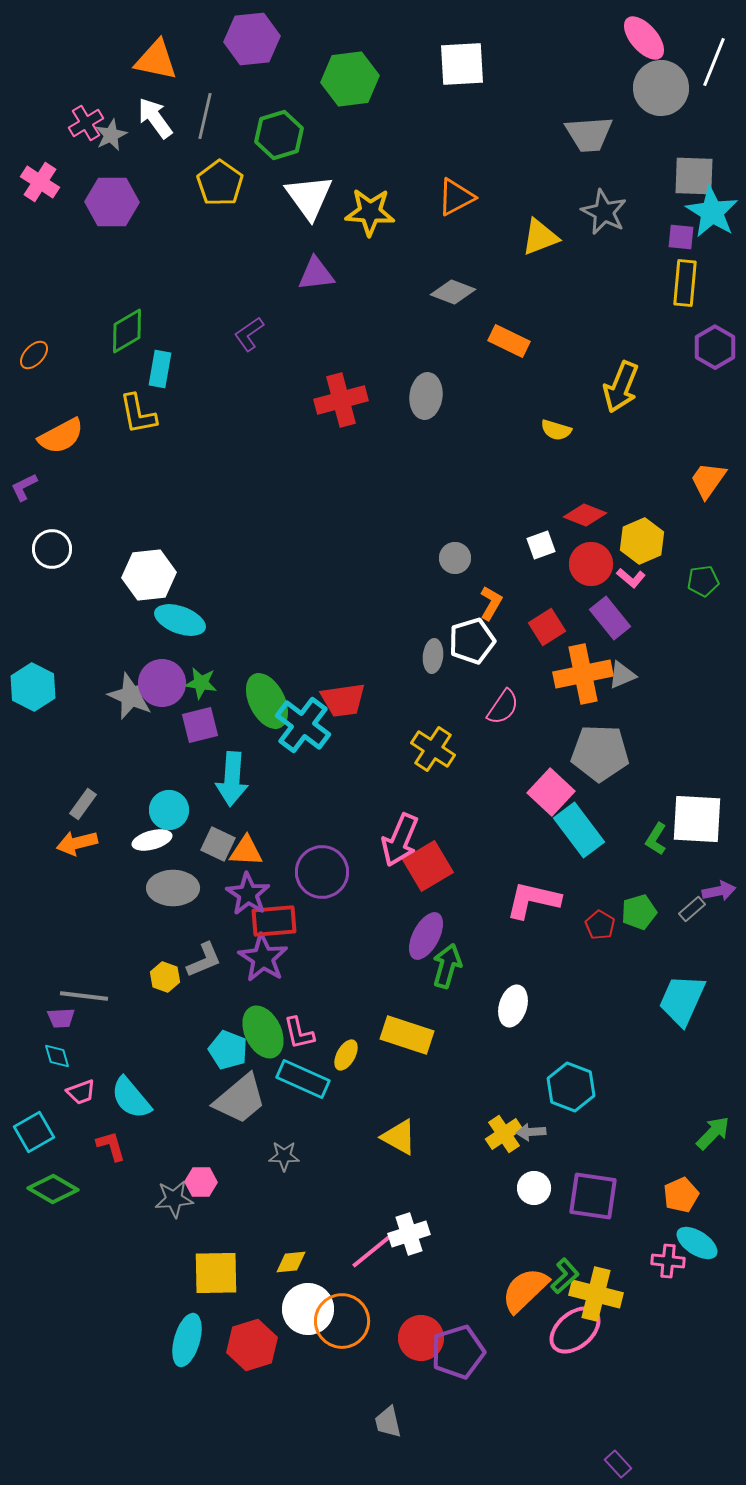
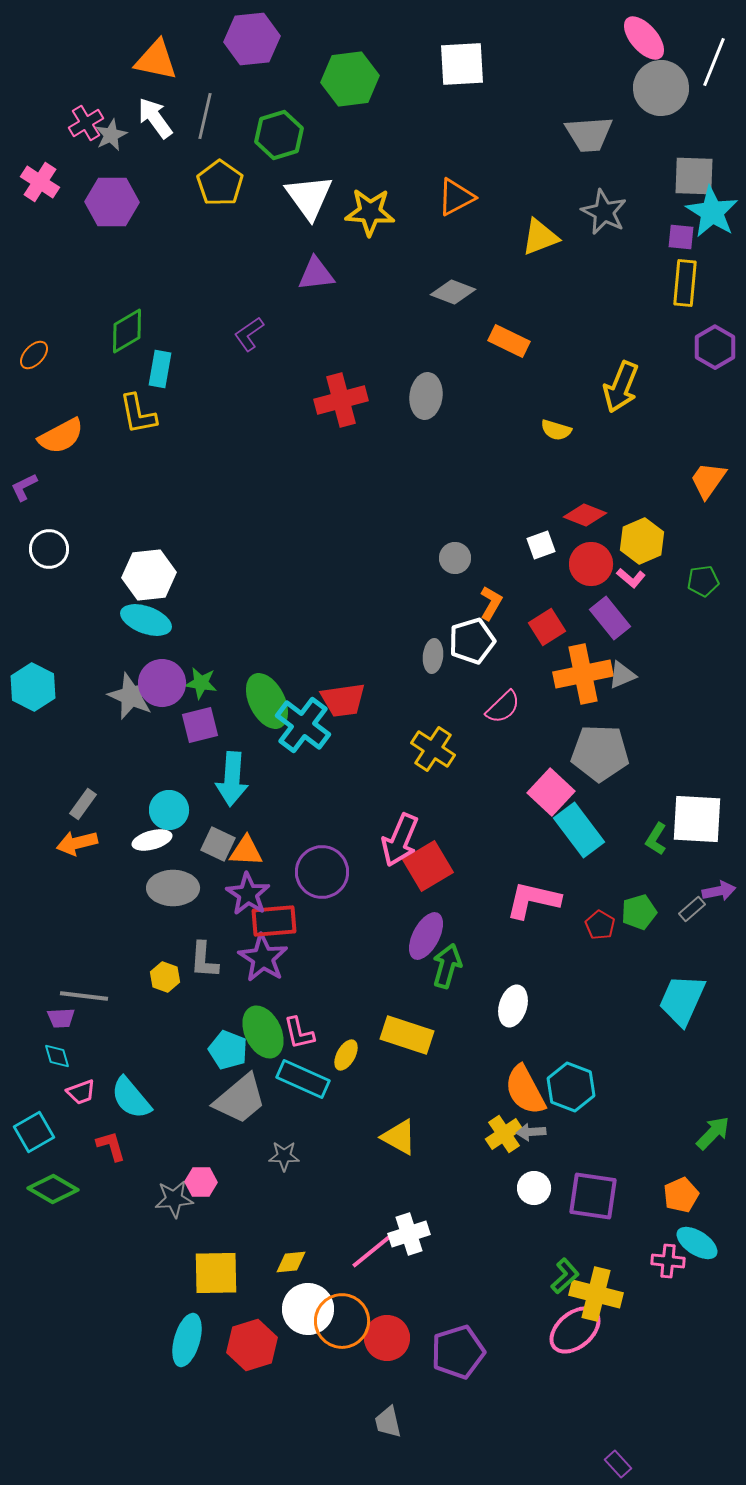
white circle at (52, 549): moved 3 px left
cyan ellipse at (180, 620): moved 34 px left
pink semicircle at (503, 707): rotated 12 degrees clockwise
gray L-shape at (204, 960): rotated 117 degrees clockwise
orange semicircle at (525, 1290): moved 200 px up; rotated 74 degrees counterclockwise
red circle at (421, 1338): moved 34 px left
